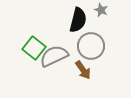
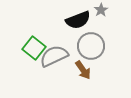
gray star: rotated 16 degrees clockwise
black semicircle: rotated 55 degrees clockwise
